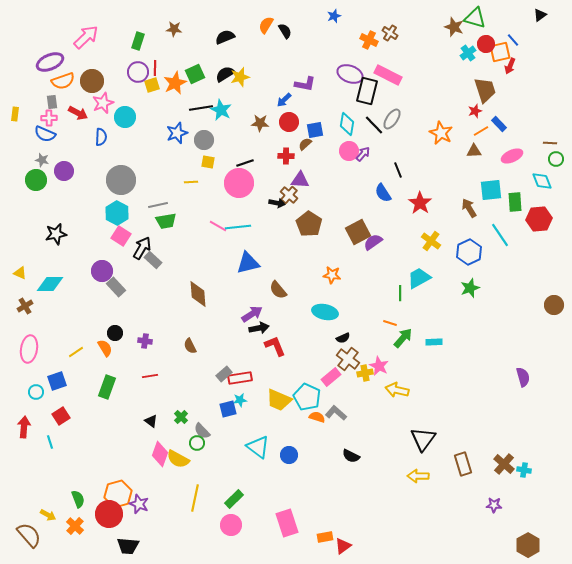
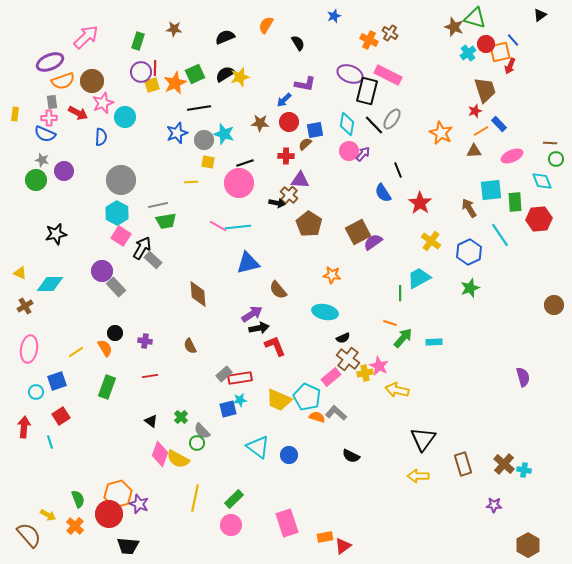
black semicircle at (285, 31): moved 13 px right, 12 px down
purple circle at (138, 72): moved 3 px right
black line at (201, 108): moved 2 px left
cyan star at (221, 110): moved 3 px right, 24 px down; rotated 10 degrees counterclockwise
